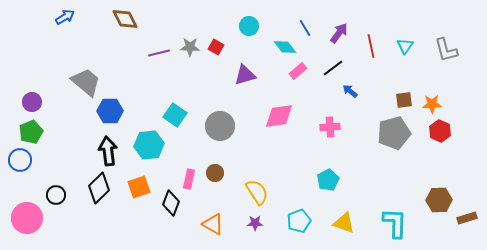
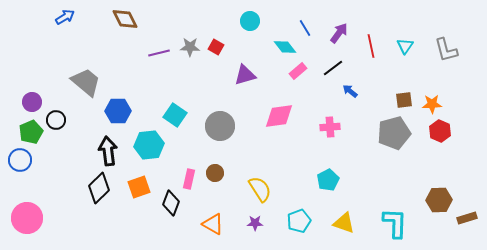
cyan circle at (249, 26): moved 1 px right, 5 px up
blue hexagon at (110, 111): moved 8 px right
yellow semicircle at (257, 192): moved 3 px right, 3 px up
black circle at (56, 195): moved 75 px up
